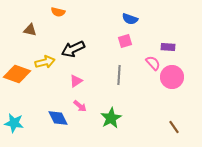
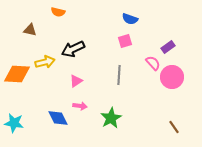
purple rectangle: rotated 40 degrees counterclockwise
orange diamond: rotated 16 degrees counterclockwise
pink arrow: rotated 32 degrees counterclockwise
